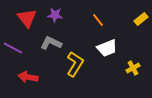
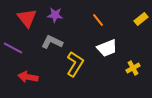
gray L-shape: moved 1 px right, 1 px up
